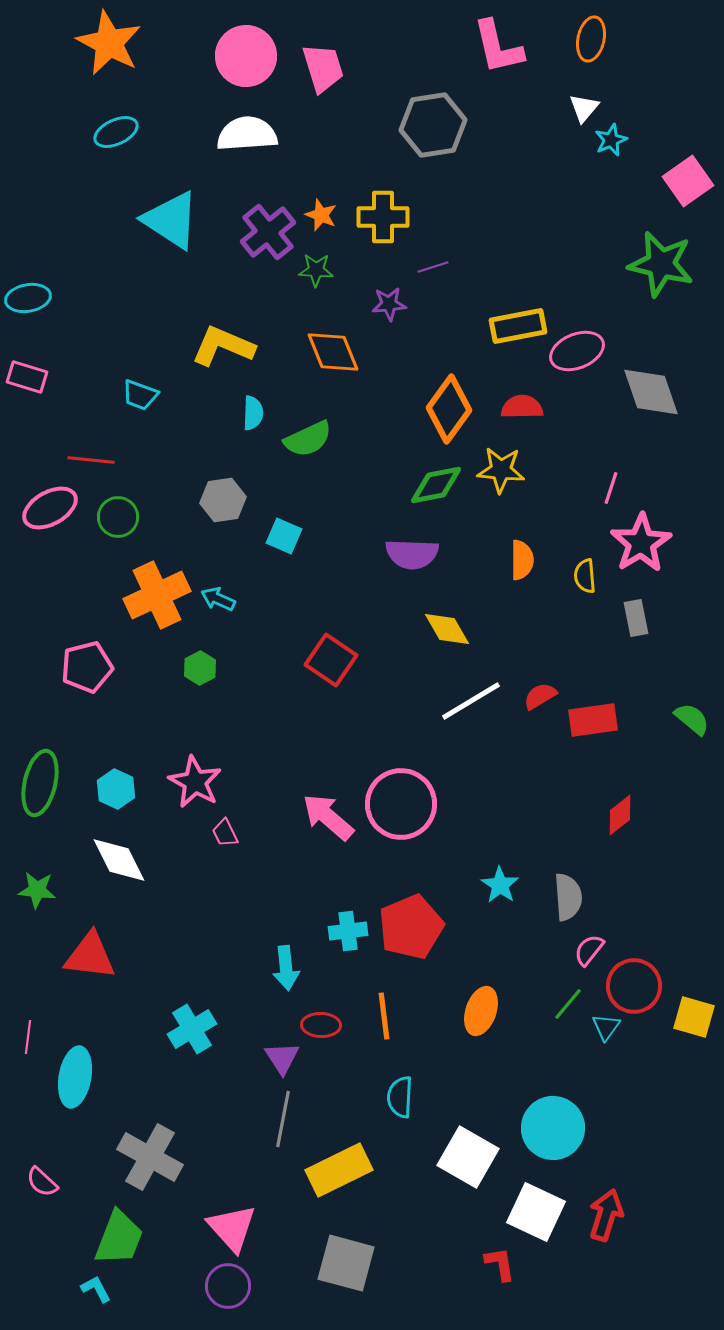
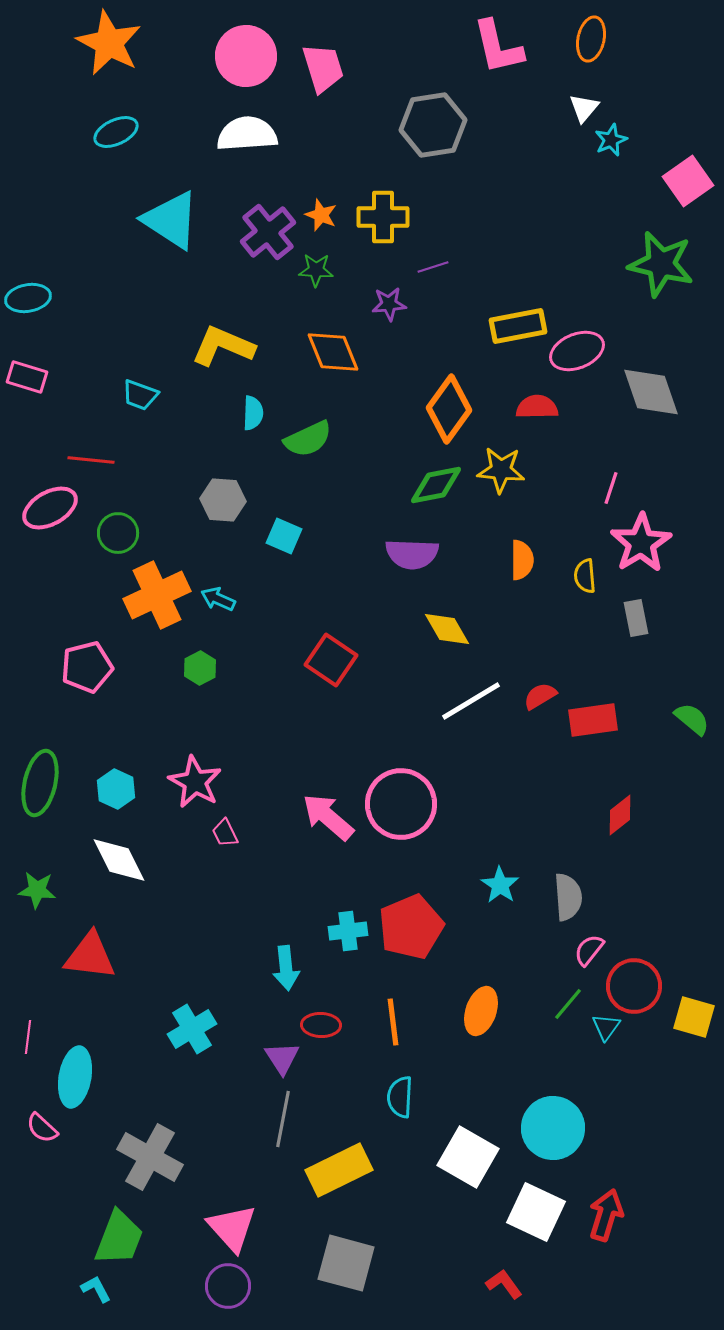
red semicircle at (522, 407): moved 15 px right
gray hexagon at (223, 500): rotated 12 degrees clockwise
green circle at (118, 517): moved 16 px down
orange line at (384, 1016): moved 9 px right, 6 px down
pink semicircle at (42, 1182): moved 54 px up
red L-shape at (500, 1264): moved 4 px right, 20 px down; rotated 27 degrees counterclockwise
